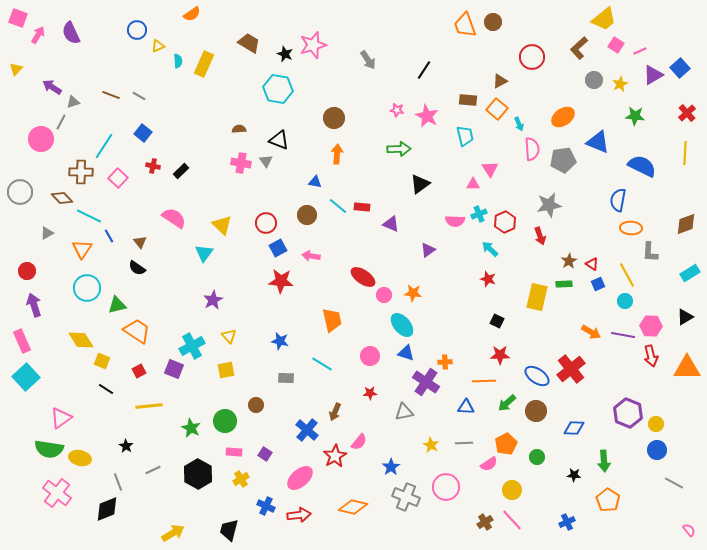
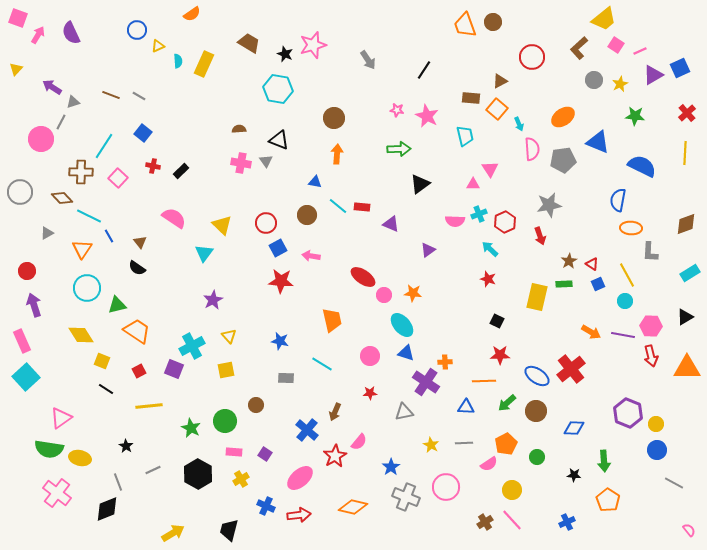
blue square at (680, 68): rotated 18 degrees clockwise
brown rectangle at (468, 100): moved 3 px right, 2 px up
yellow diamond at (81, 340): moved 5 px up
